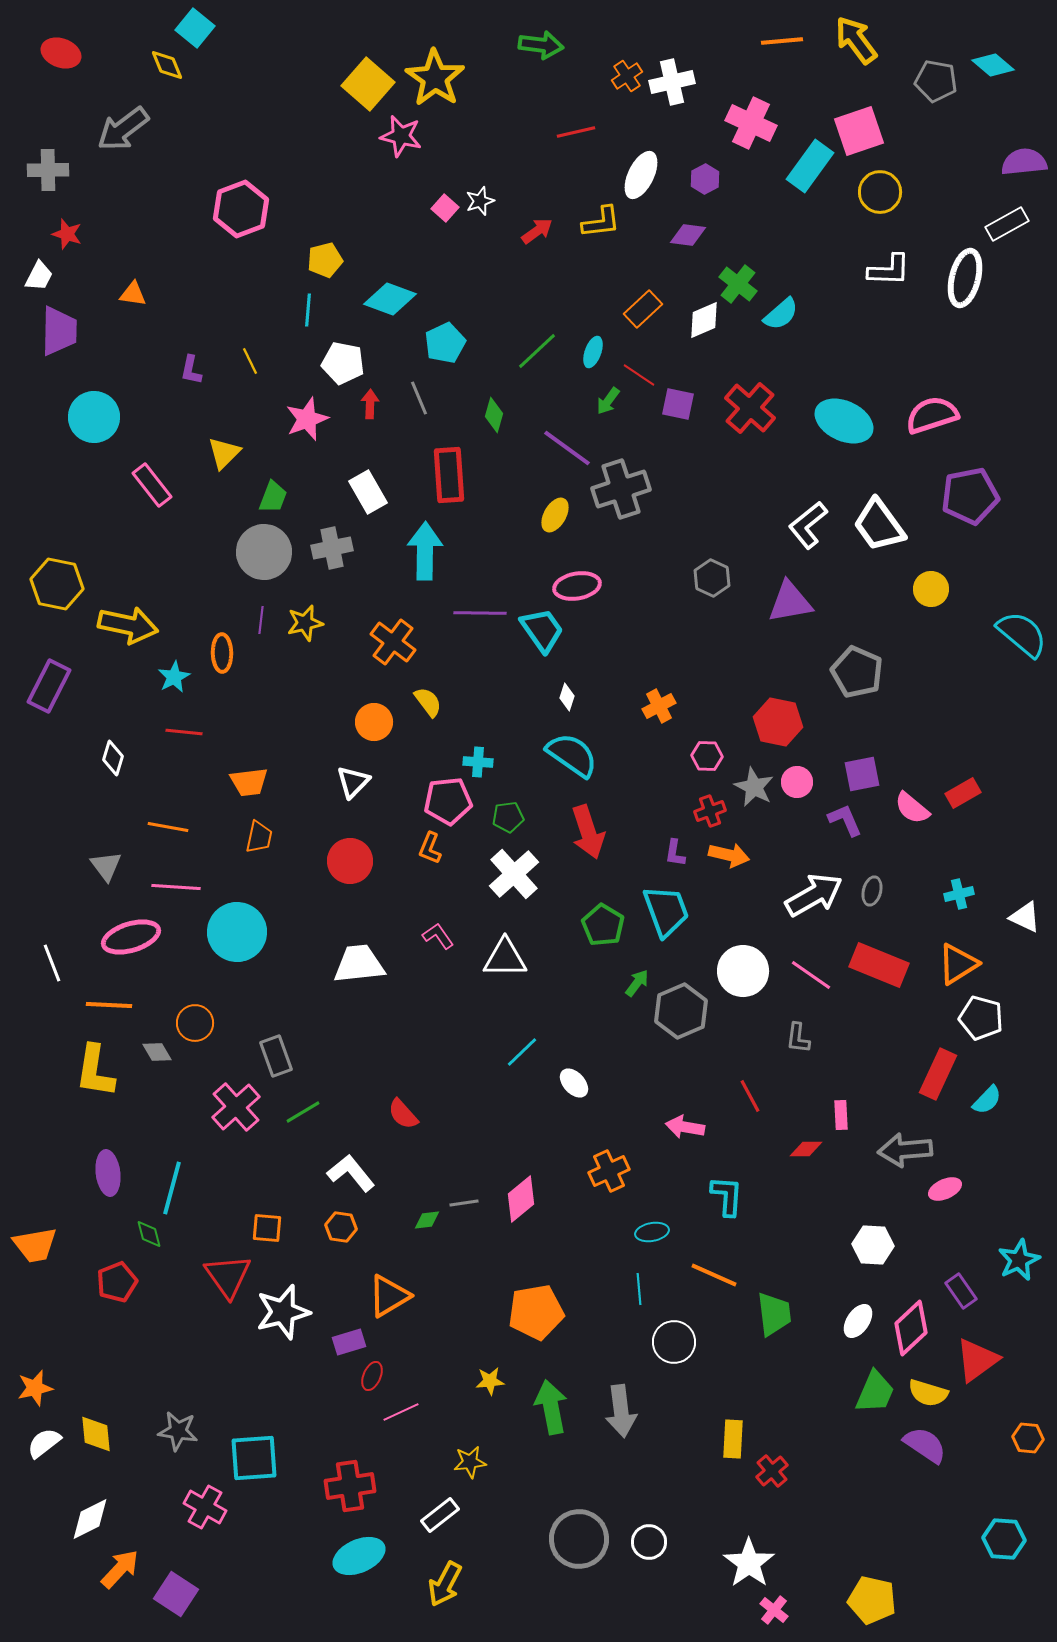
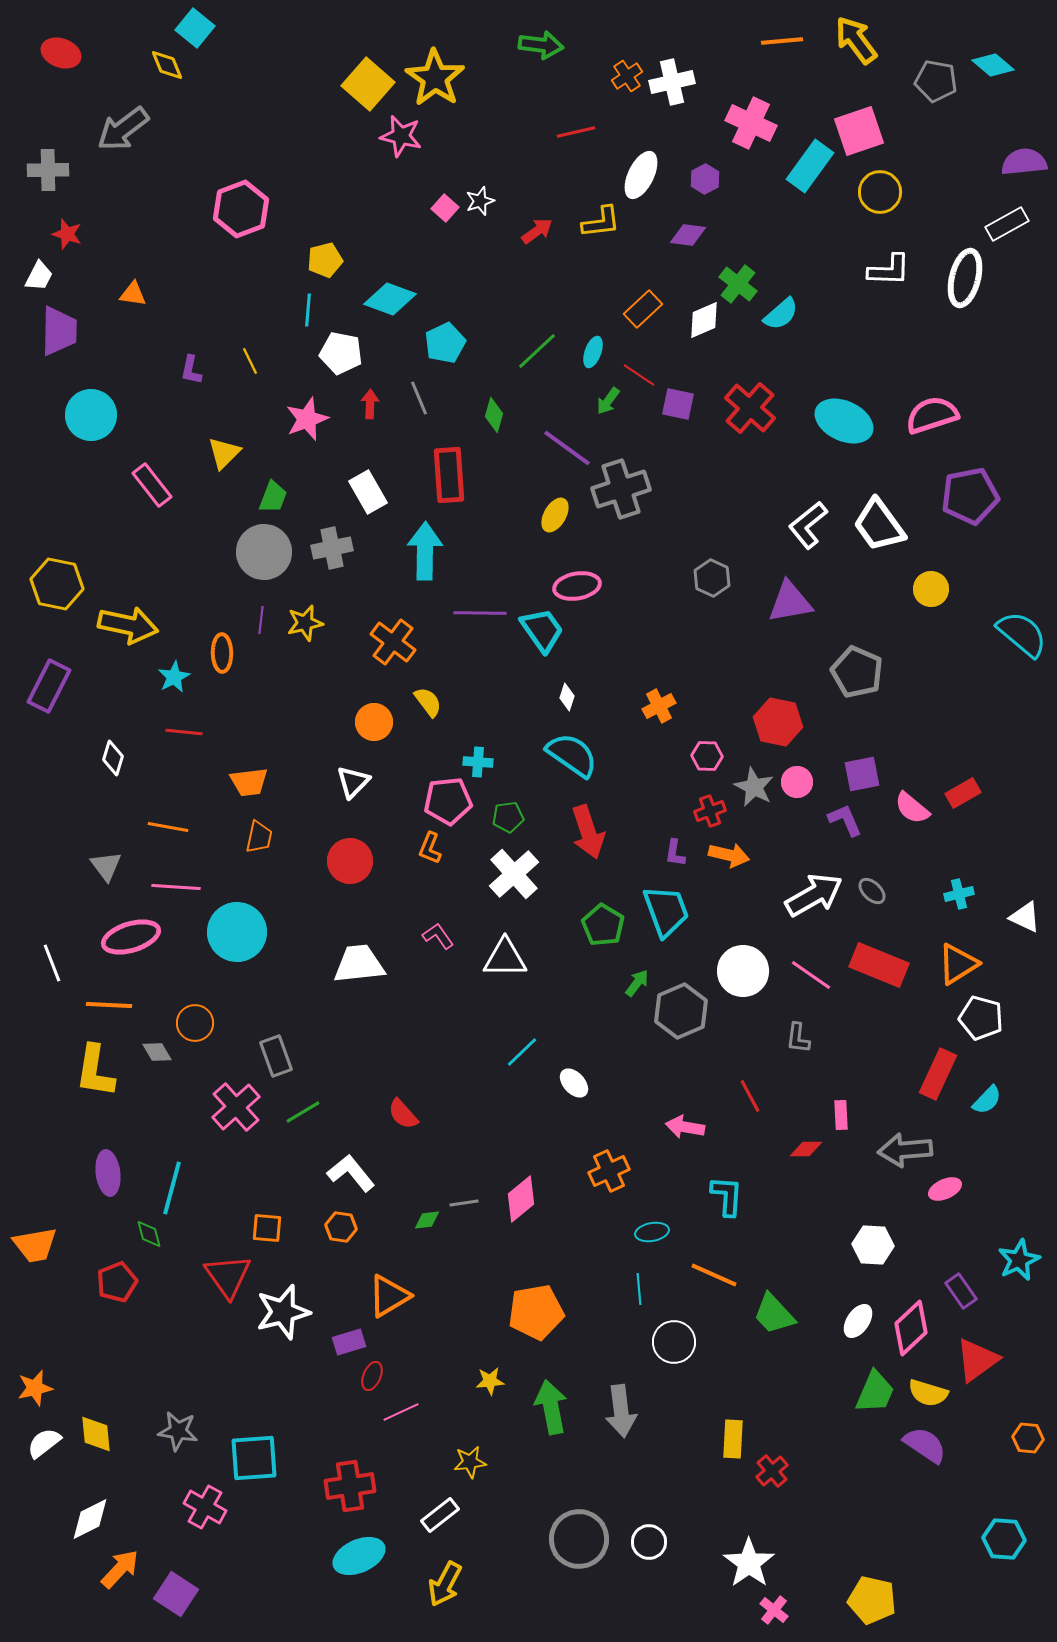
white pentagon at (343, 363): moved 2 px left, 10 px up
cyan circle at (94, 417): moved 3 px left, 2 px up
gray ellipse at (872, 891): rotated 60 degrees counterclockwise
green trapezoid at (774, 1314): rotated 144 degrees clockwise
